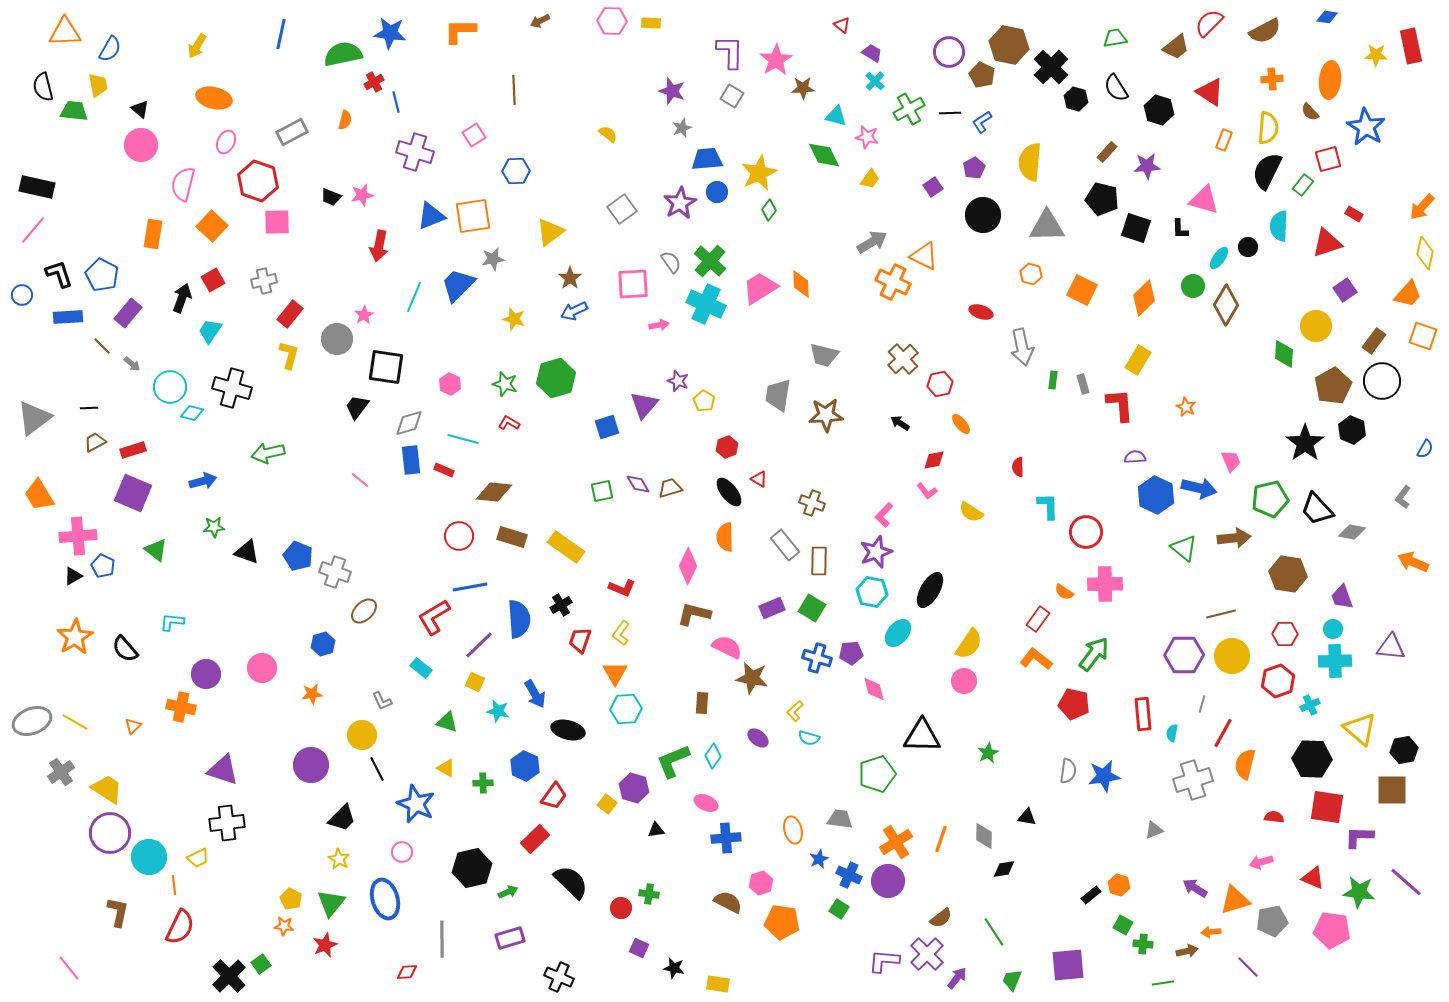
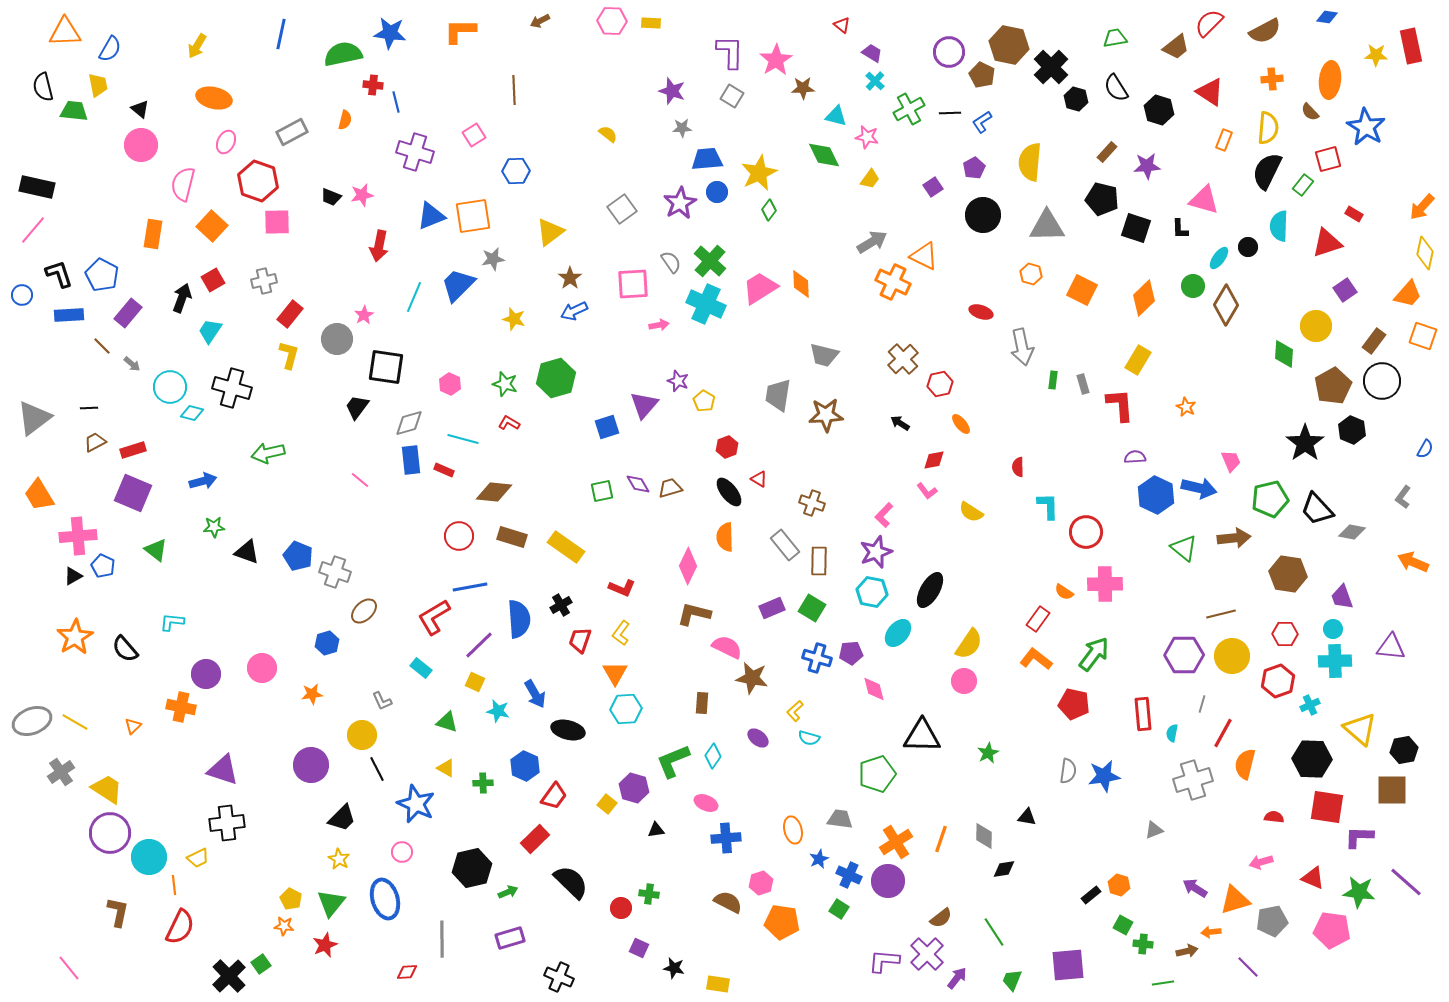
red cross at (374, 82): moved 1 px left, 3 px down; rotated 36 degrees clockwise
gray star at (682, 128): rotated 18 degrees clockwise
blue rectangle at (68, 317): moved 1 px right, 2 px up
blue hexagon at (323, 644): moved 4 px right, 1 px up
